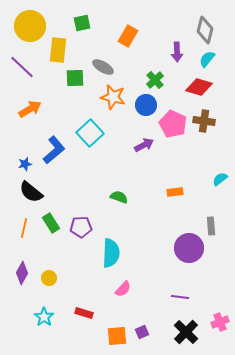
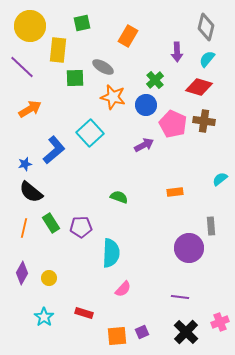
gray diamond at (205, 30): moved 1 px right, 3 px up
